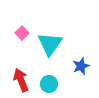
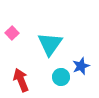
pink square: moved 10 px left
cyan circle: moved 12 px right, 7 px up
